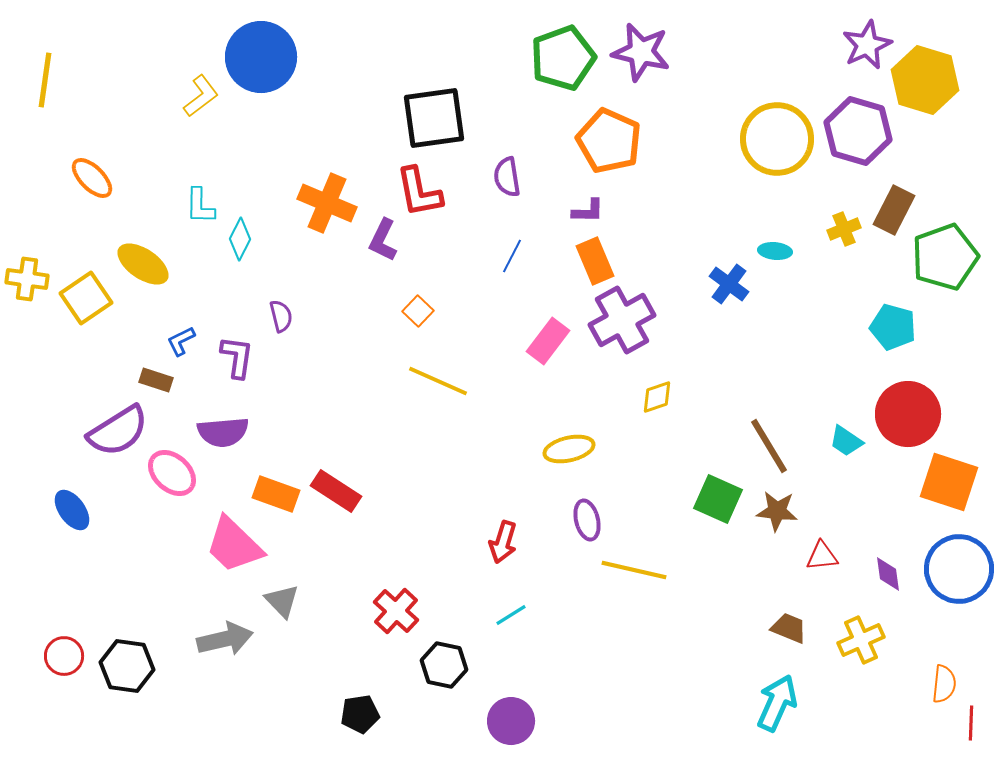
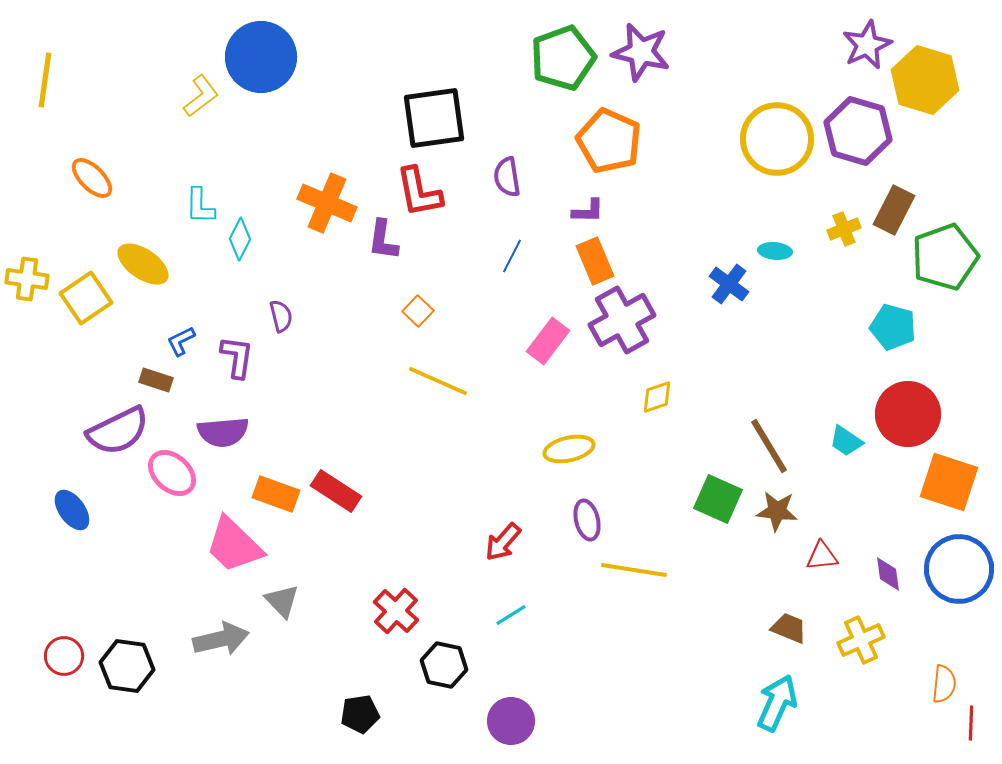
purple L-shape at (383, 240): rotated 18 degrees counterclockwise
purple semicircle at (118, 431): rotated 6 degrees clockwise
red arrow at (503, 542): rotated 24 degrees clockwise
yellow line at (634, 570): rotated 4 degrees counterclockwise
gray arrow at (225, 639): moved 4 px left
